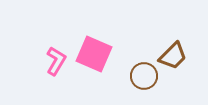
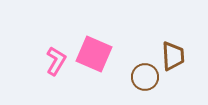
brown trapezoid: rotated 48 degrees counterclockwise
brown circle: moved 1 px right, 1 px down
